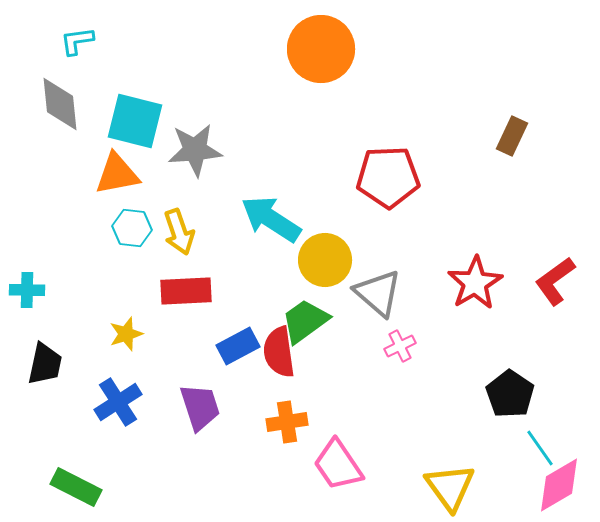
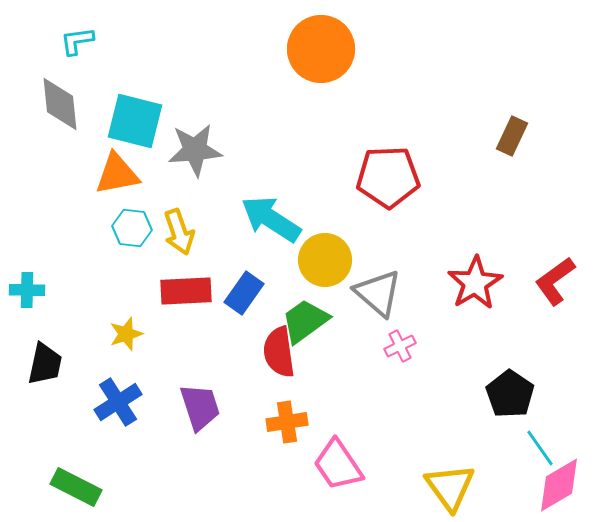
blue rectangle: moved 6 px right, 53 px up; rotated 27 degrees counterclockwise
